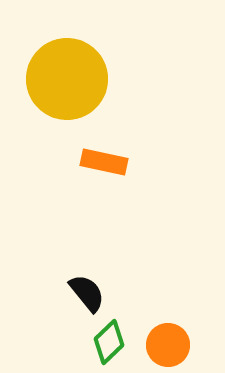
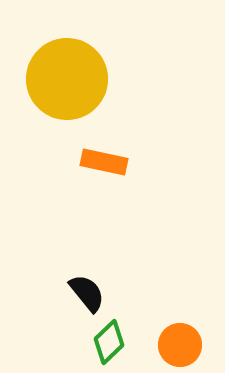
orange circle: moved 12 px right
